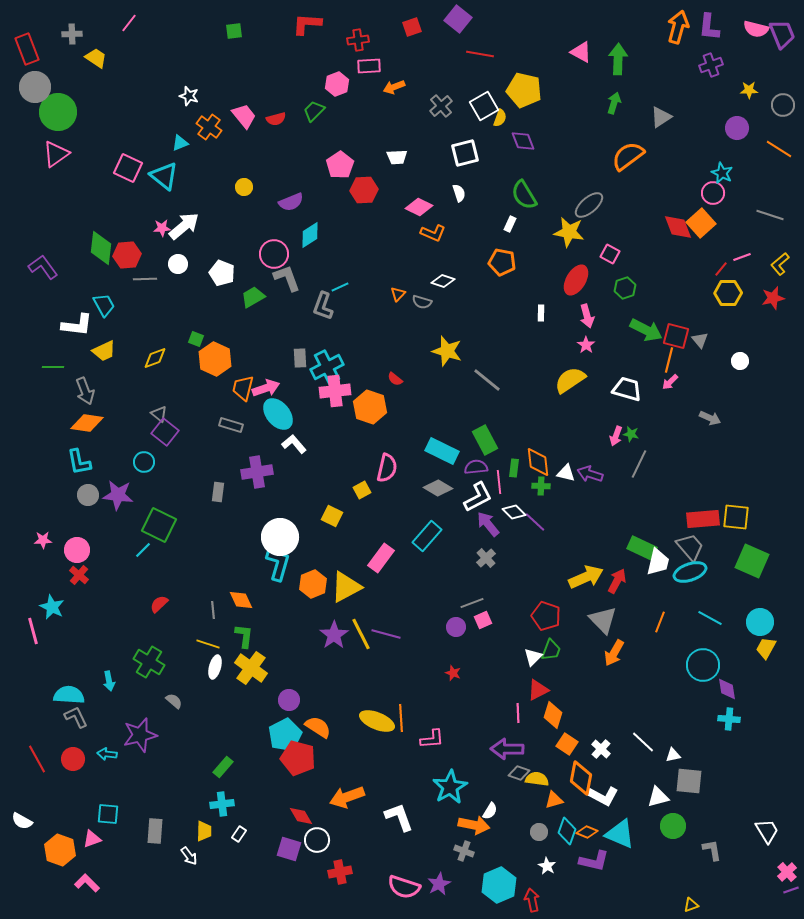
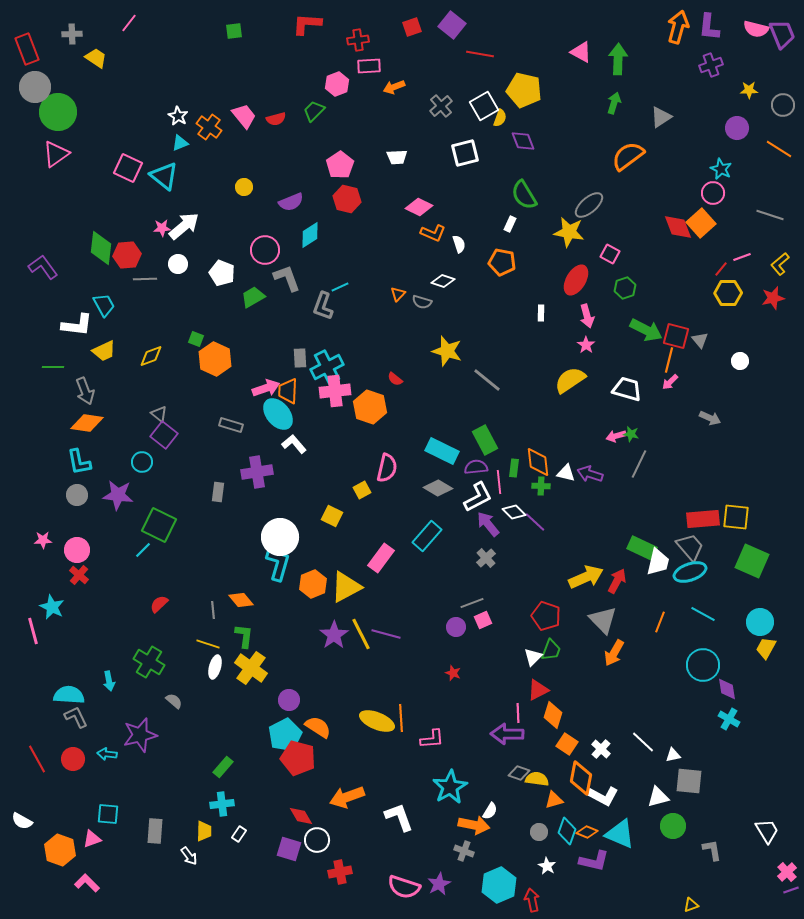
purple square at (458, 19): moved 6 px left, 6 px down
white star at (189, 96): moved 11 px left, 20 px down; rotated 12 degrees clockwise
cyan star at (722, 173): moved 1 px left, 4 px up
red hexagon at (364, 190): moved 17 px left, 9 px down; rotated 16 degrees clockwise
white semicircle at (459, 193): moved 51 px down
pink circle at (274, 254): moved 9 px left, 4 px up
yellow diamond at (155, 358): moved 4 px left, 2 px up
orange trapezoid at (243, 388): moved 45 px right, 3 px down; rotated 12 degrees counterclockwise
purple square at (165, 432): moved 1 px left, 3 px down
pink arrow at (616, 436): rotated 54 degrees clockwise
cyan circle at (144, 462): moved 2 px left
gray circle at (88, 495): moved 11 px left
orange diamond at (241, 600): rotated 15 degrees counterclockwise
cyan line at (710, 618): moved 7 px left, 4 px up
cyan cross at (729, 719): rotated 25 degrees clockwise
purple arrow at (507, 749): moved 15 px up
